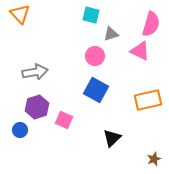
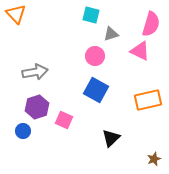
orange triangle: moved 4 px left
blue circle: moved 3 px right, 1 px down
black triangle: moved 1 px left
